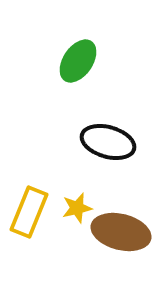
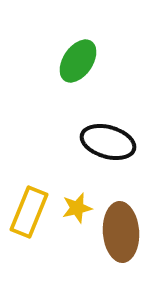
brown ellipse: rotated 72 degrees clockwise
